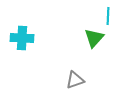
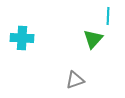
green triangle: moved 1 px left, 1 px down
